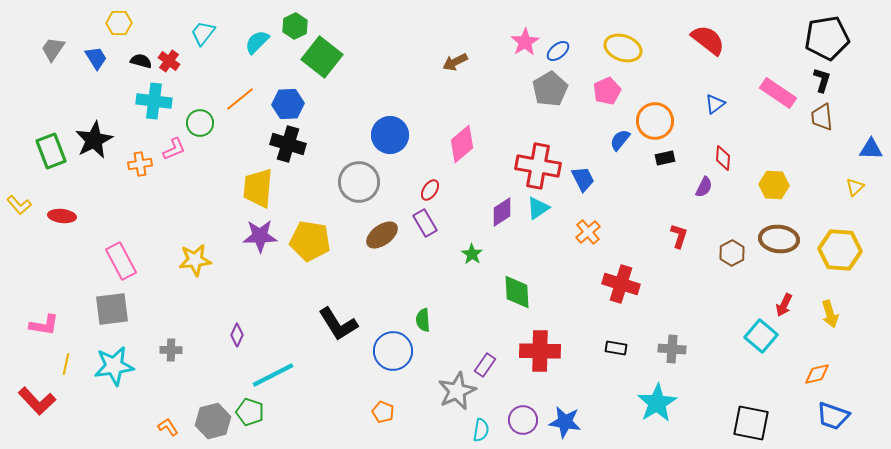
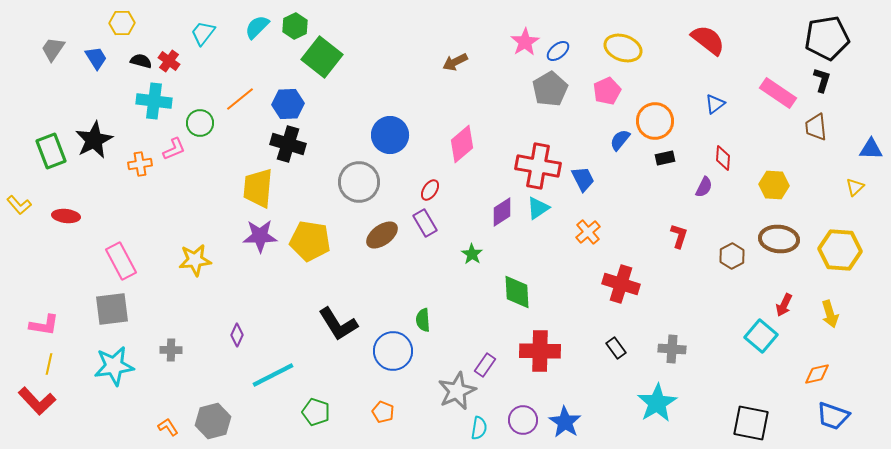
yellow hexagon at (119, 23): moved 3 px right
cyan semicircle at (257, 42): moved 15 px up
brown trapezoid at (822, 117): moved 6 px left, 10 px down
red ellipse at (62, 216): moved 4 px right
brown hexagon at (732, 253): moved 3 px down
black rectangle at (616, 348): rotated 45 degrees clockwise
yellow line at (66, 364): moved 17 px left
green pentagon at (250, 412): moved 66 px right
blue star at (565, 422): rotated 24 degrees clockwise
cyan semicircle at (481, 430): moved 2 px left, 2 px up
